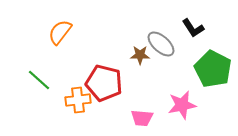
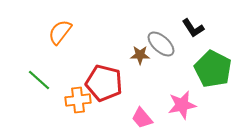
pink trapezoid: rotated 45 degrees clockwise
